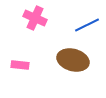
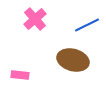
pink cross: moved 1 px down; rotated 25 degrees clockwise
pink rectangle: moved 10 px down
